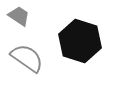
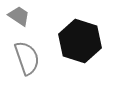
gray semicircle: rotated 36 degrees clockwise
